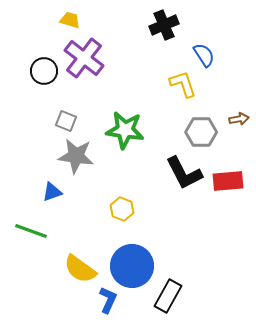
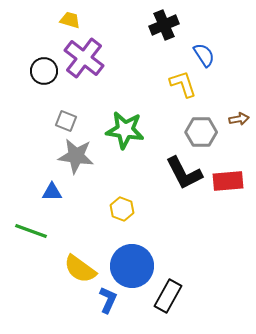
blue triangle: rotated 20 degrees clockwise
